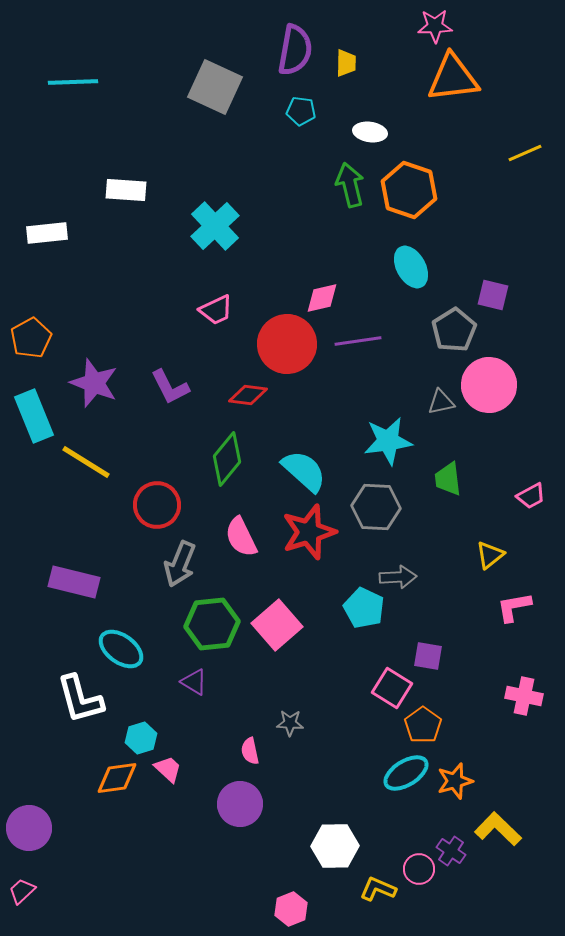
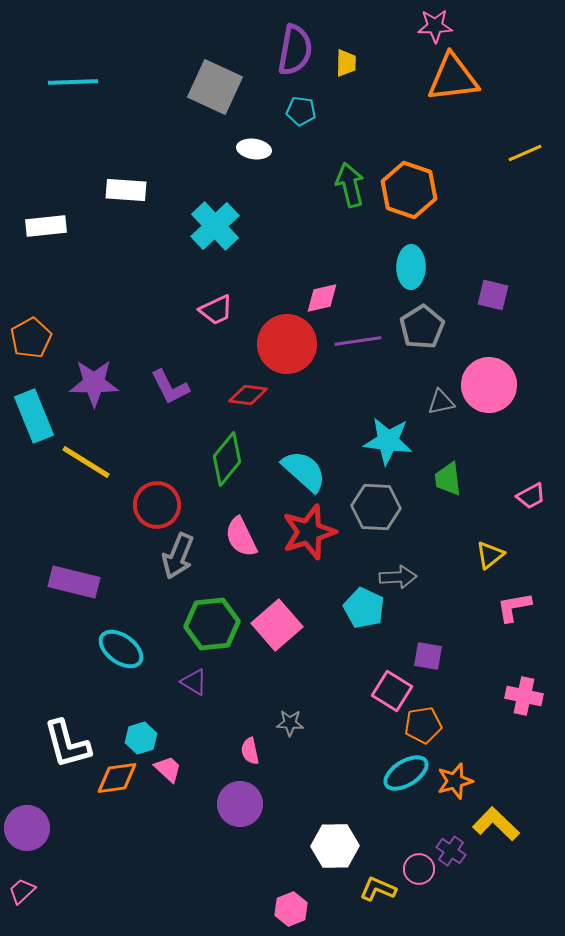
white ellipse at (370, 132): moved 116 px left, 17 px down
white rectangle at (47, 233): moved 1 px left, 7 px up
cyan ellipse at (411, 267): rotated 30 degrees clockwise
gray pentagon at (454, 330): moved 32 px left, 3 px up
purple star at (94, 383): rotated 21 degrees counterclockwise
cyan star at (388, 441): rotated 15 degrees clockwise
gray arrow at (180, 564): moved 2 px left, 8 px up
pink square at (392, 688): moved 3 px down
white L-shape at (80, 699): moved 13 px left, 45 px down
orange pentagon at (423, 725): rotated 27 degrees clockwise
purple circle at (29, 828): moved 2 px left
yellow L-shape at (498, 829): moved 2 px left, 5 px up
